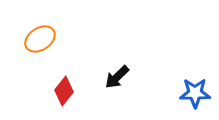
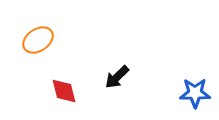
orange ellipse: moved 2 px left, 1 px down
red diamond: rotated 52 degrees counterclockwise
